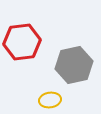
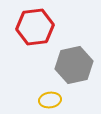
red hexagon: moved 13 px right, 15 px up
